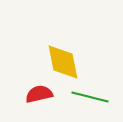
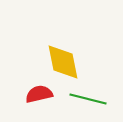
green line: moved 2 px left, 2 px down
